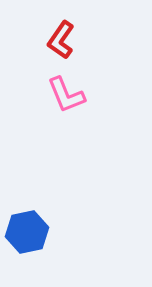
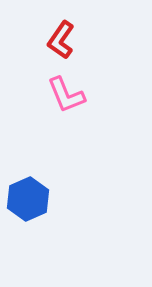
blue hexagon: moved 1 px right, 33 px up; rotated 12 degrees counterclockwise
